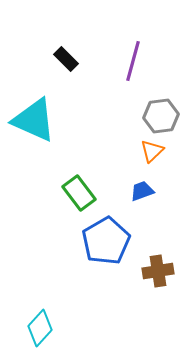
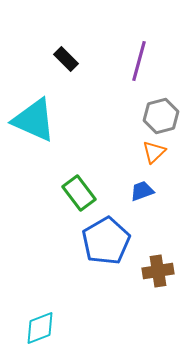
purple line: moved 6 px right
gray hexagon: rotated 8 degrees counterclockwise
orange triangle: moved 2 px right, 1 px down
cyan diamond: rotated 27 degrees clockwise
